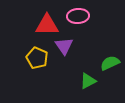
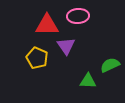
purple triangle: moved 2 px right
green semicircle: moved 2 px down
green triangle: rotated 30 degrees clockwise
